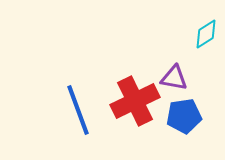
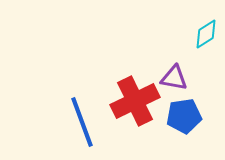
blue line: moved 4 px right, 12 px down
